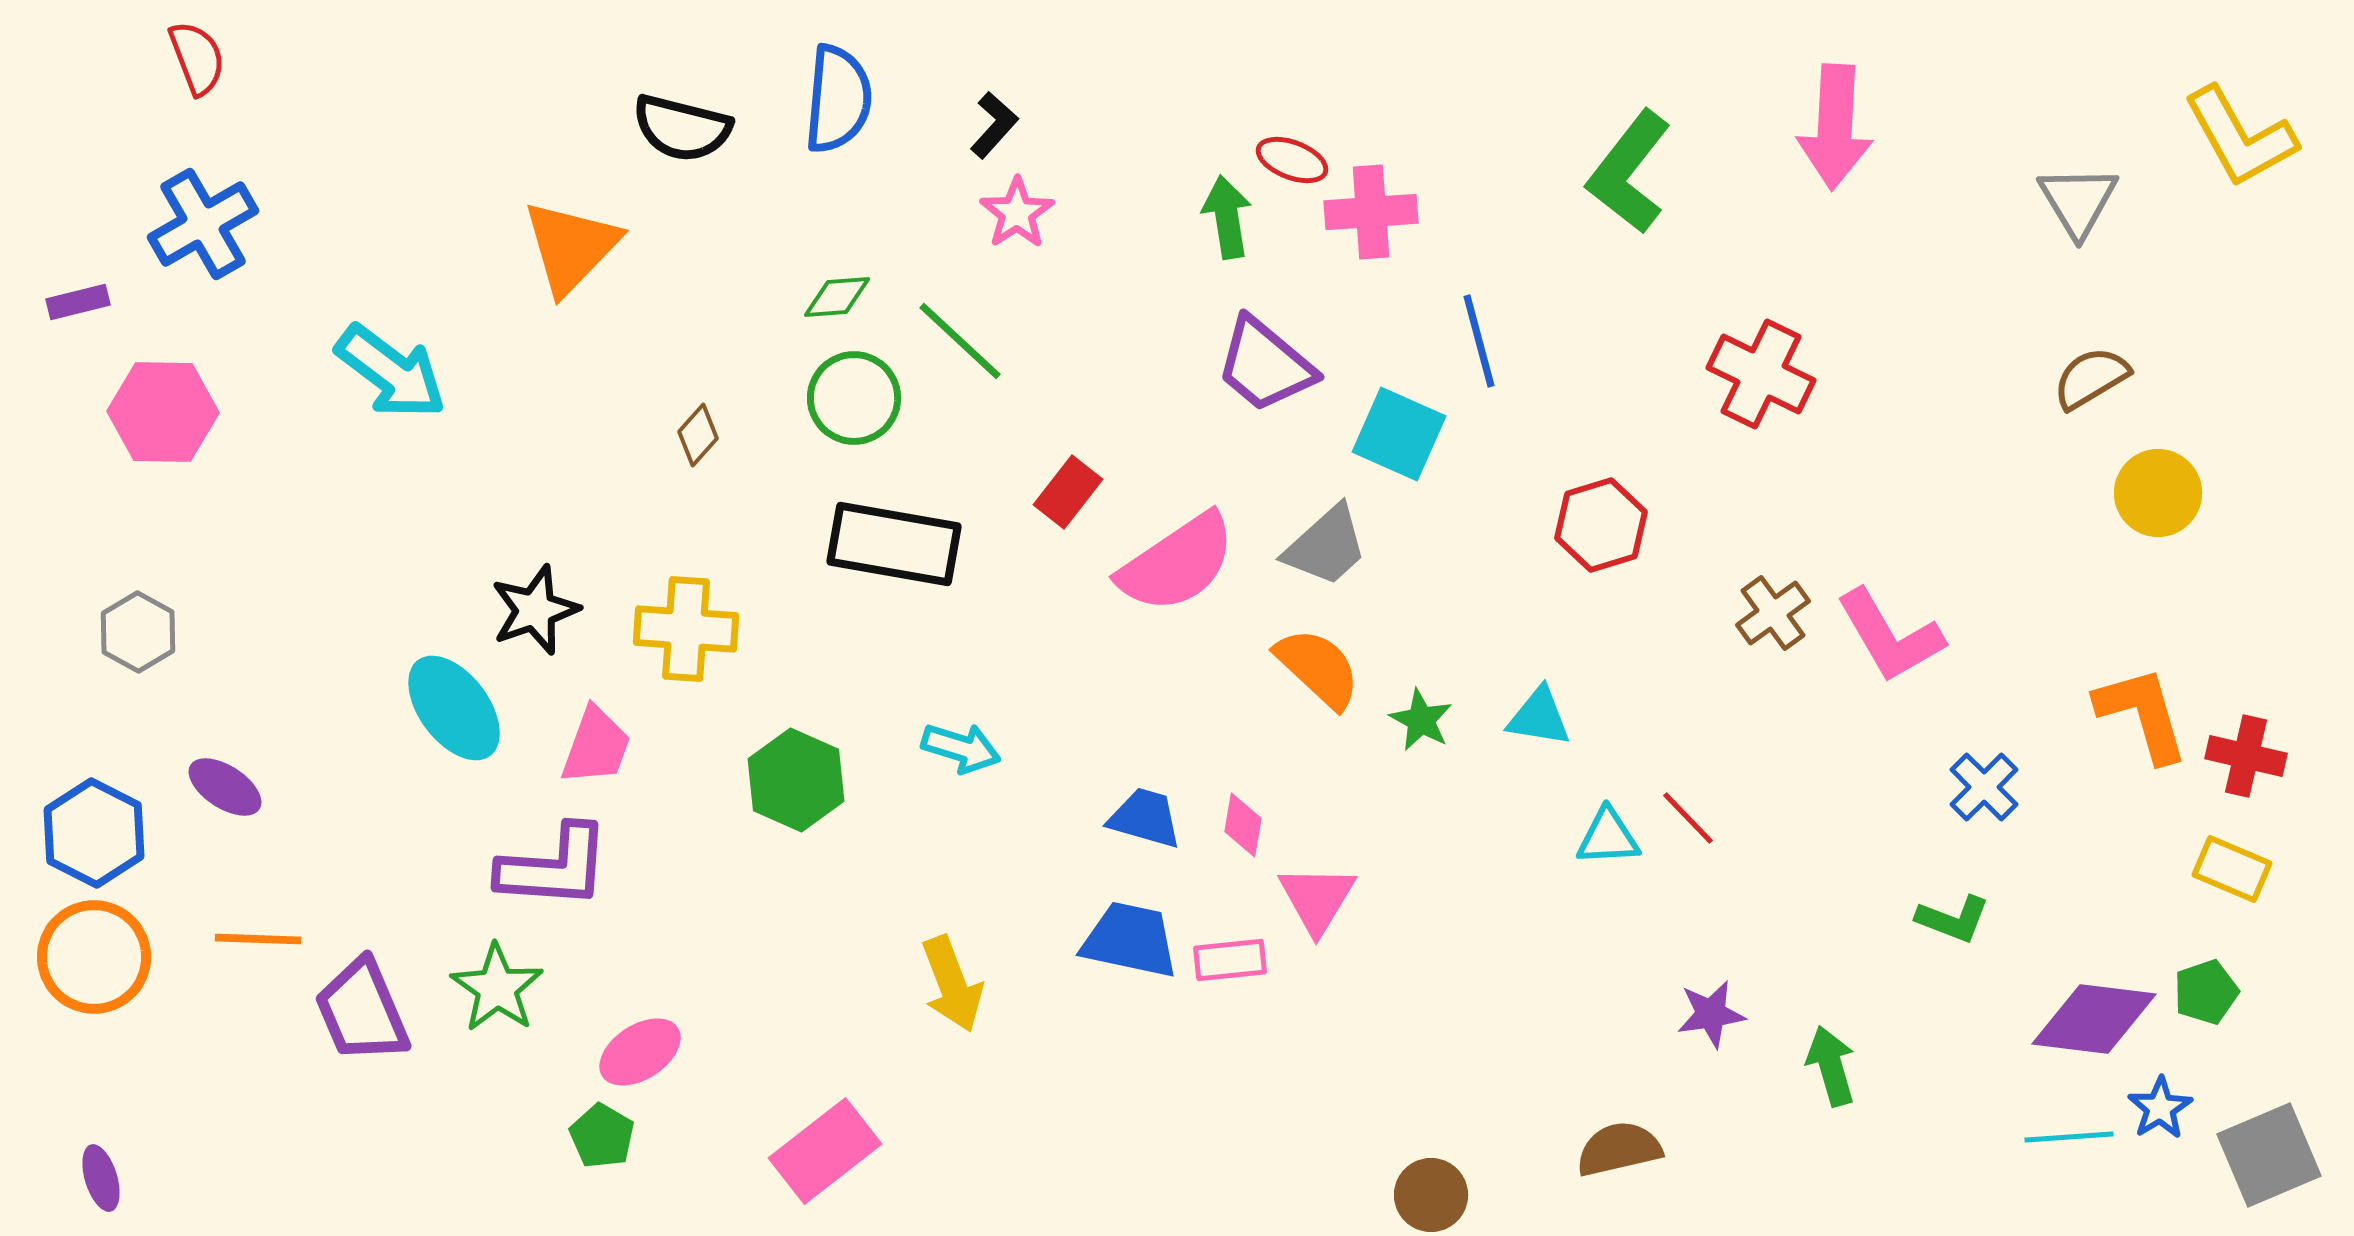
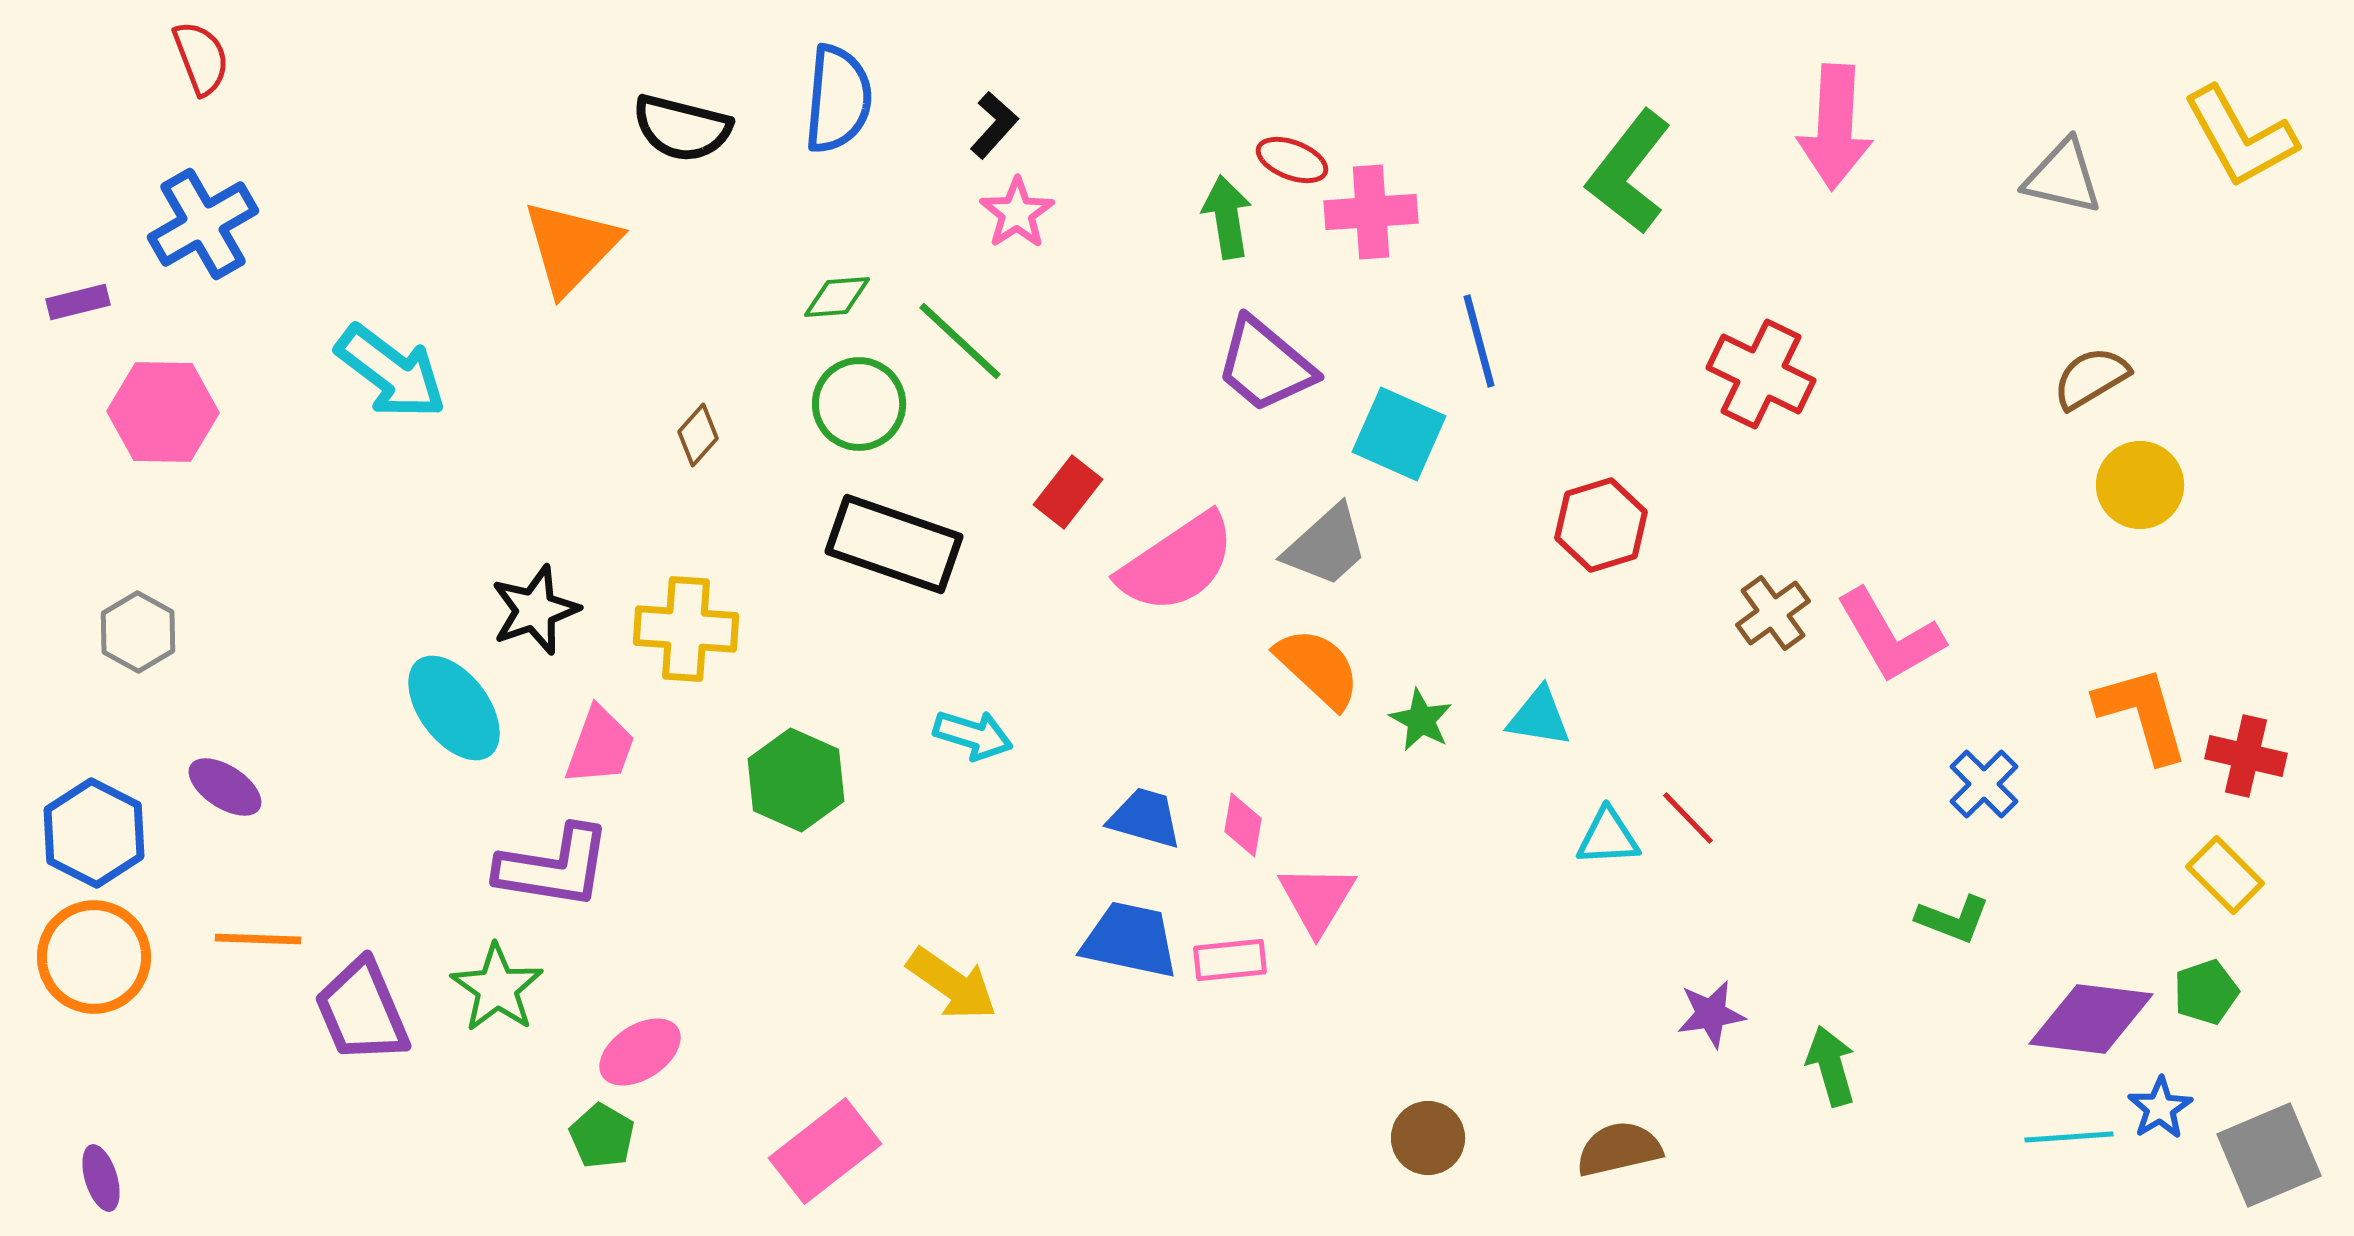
red semicircle at (197, 58): moved 4 px right
gray triangle at (2078, 201): moved 15 px left, 24 px up; rotated 46 degrees counterclockwise
green circle at (854, 398): moved 5 px right, 6 px down
yellow circle at (2158, 493): moved 18 px left, 8 px up
black rectangle at (894, 544): rotated 9 degrees clockwise
pink trapezoid at (596, 746): moved 4 px right
cyan arrow at (961, 748): moved 12 px right, 13 px up
blue cross at (1984, 787): moved 3 px up
purple L-shape at (554, 867): rotated 5 degrees clockwise
yellow rectangle at (2232, 869): moved 7 px left, 6 px down; rotated 22 degrees clockwise
yellow arrow at (952, 984): rotated 34 degrees counterclockwise
purple diamond at (2094, 1019): moved 3 px left
brown circle at (1431, 1195): moved 3 px left, 57 px up
